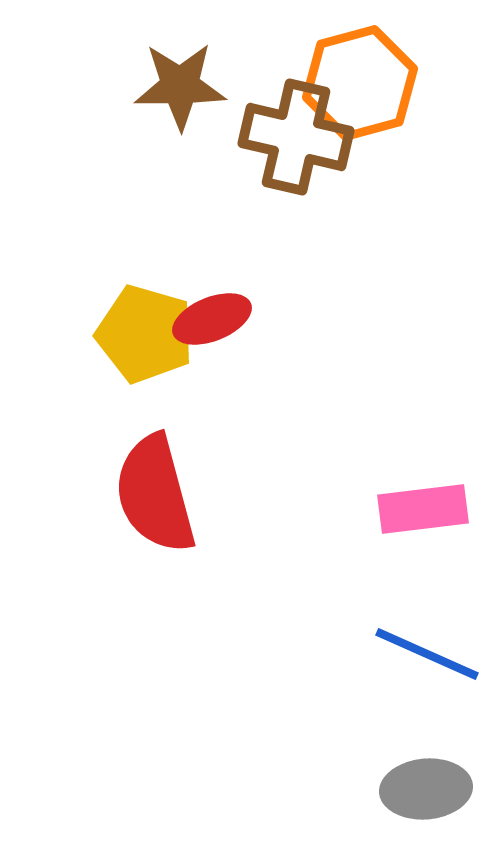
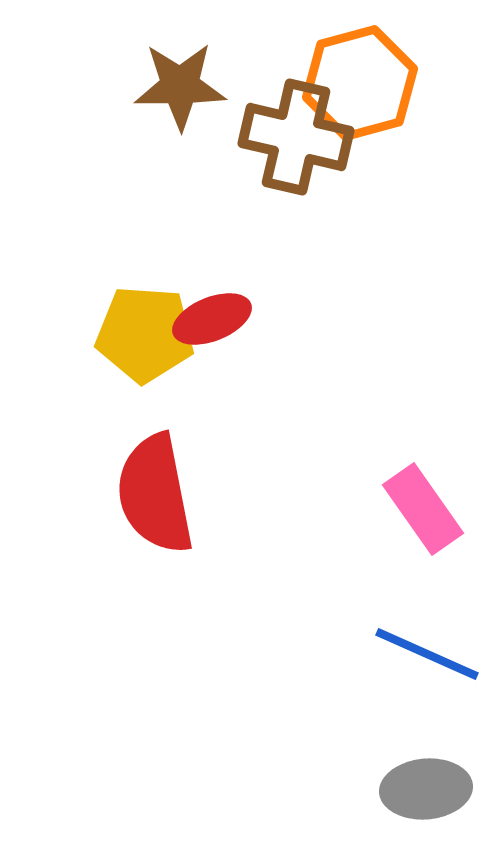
yellow pentagon: rotated 12 degrees counterclockwise
red semicircle: rotated 4 degrees clockwise
pink rectangle: rotated 62 degrees clockwise
